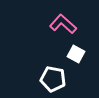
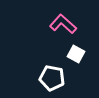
white pentagon: moved 1 px left, 1 px up
